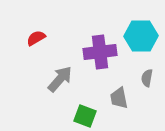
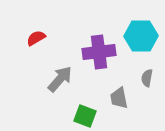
purple cross: moved 1 px left
